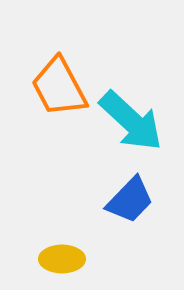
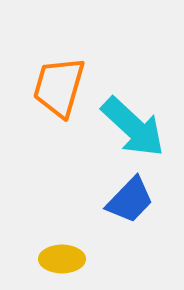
orange trapezoid: rotated 44 degrees clockwise
cyan arrow: moved 2 px right, 6 px down
